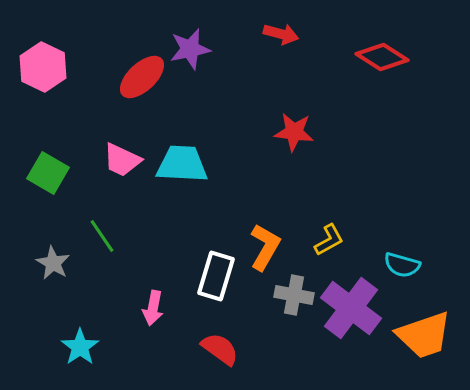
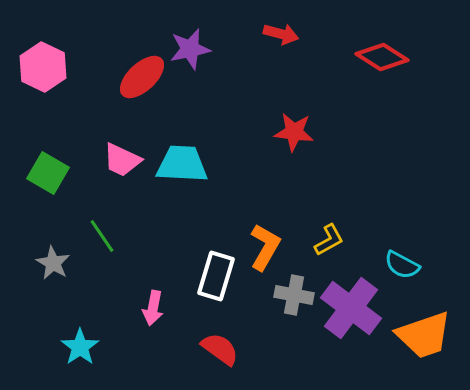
cyan semicircle: rotated 12 degrees clockwise
